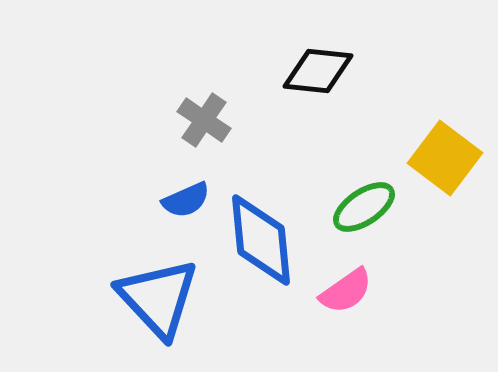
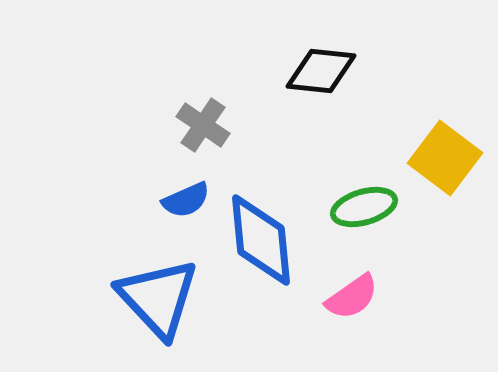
black diamond: moved 3 px right
gray cross: moved 1 px left, 5 px down
green ellipse: rotated 18 degrees clockwise
pink semicircle: moved 6 px right, 6 px down
